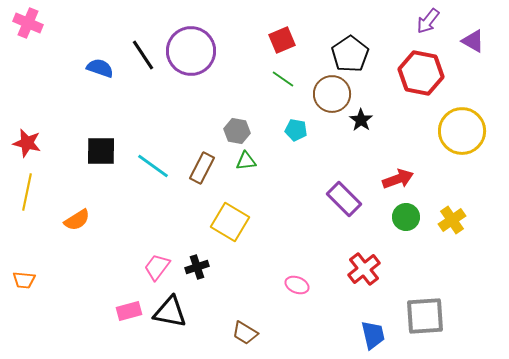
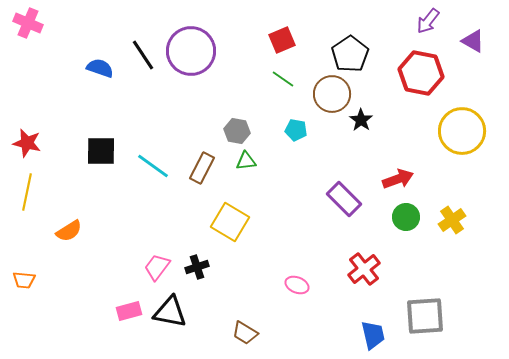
orange semicircle: moved 8 px left, 11 px down
